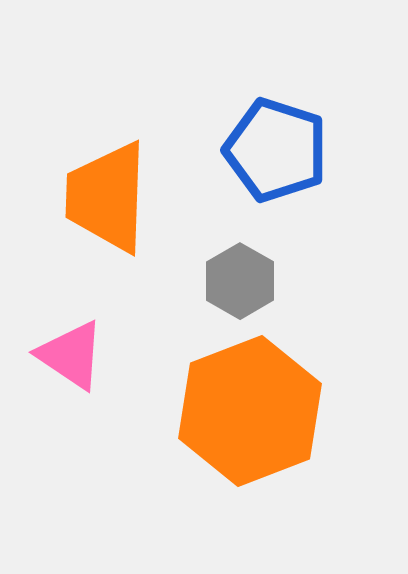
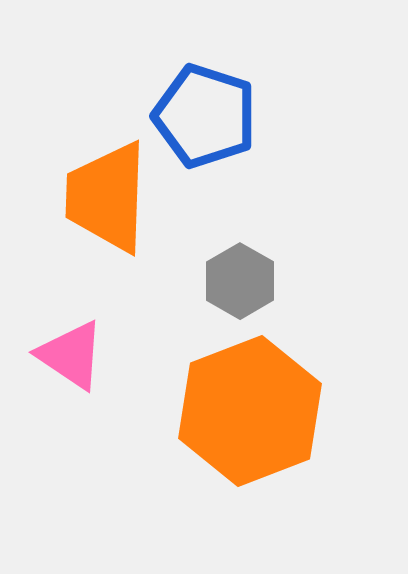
blue pentagon: moved 71 px left, 34 px up
